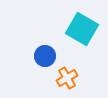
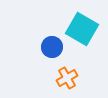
blue circle: moved 7 px right, 9 px up
